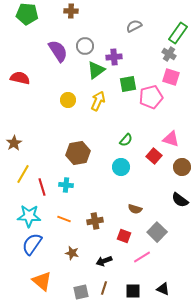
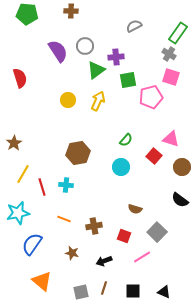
purple cross at (114, 57): moved 2 px right
red semicircle at (20, 78): rotated 60 degrees clockwise
green square at (128, 84): moved 4 px up
cyan star at (29, 216): moved 11 px left, 3 px up; rotated 15 degrees counterclockwise
brown cross at (95, 221): moved 1 px left, 5 px down
black triangle at (163, 289): moved 1 px right, 3 px down
